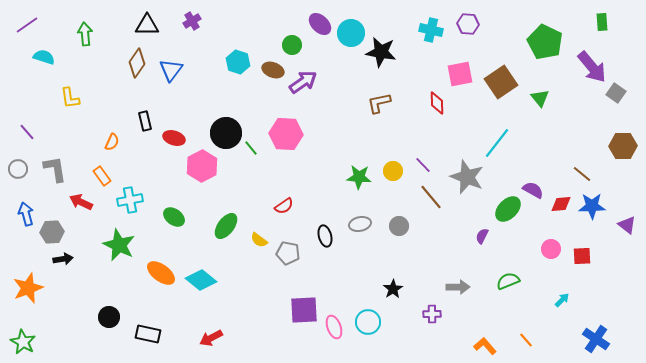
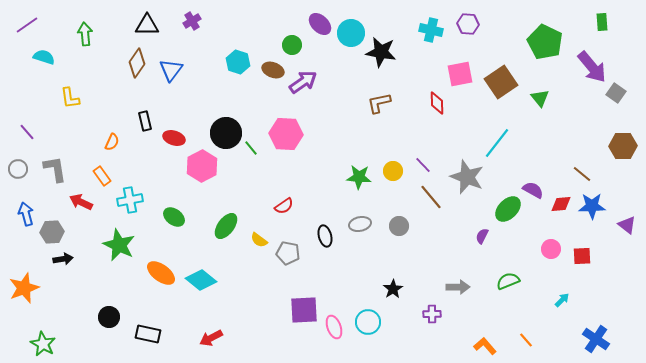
orange star at (28, 288): moved 4 px left
green star at (23, 342): moved 20 px right, 2 px down
